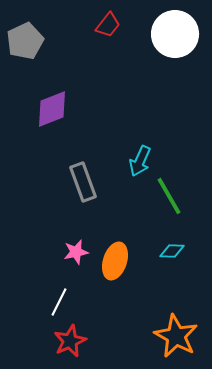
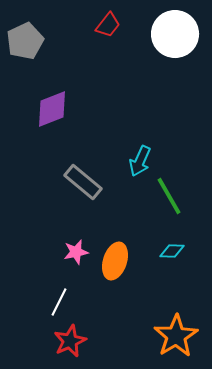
gray rectangle: rotated 30 degrees counterclockwise
orange star: rotated 12 degrees clockwise
